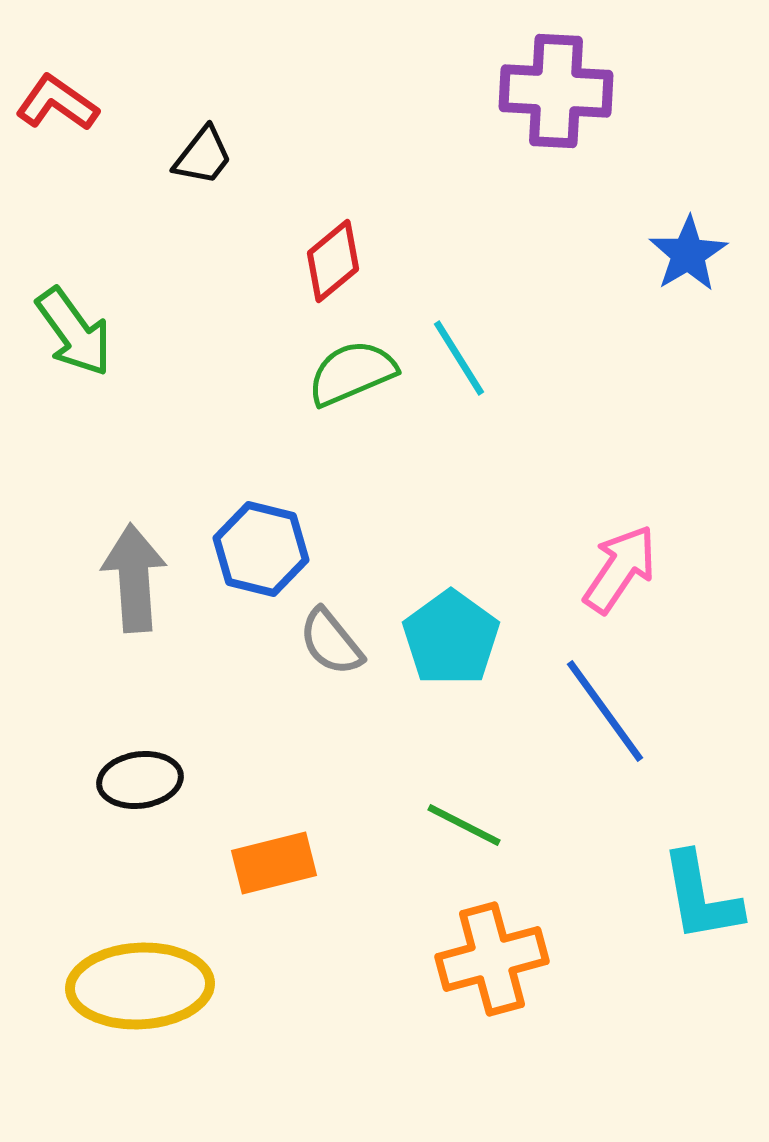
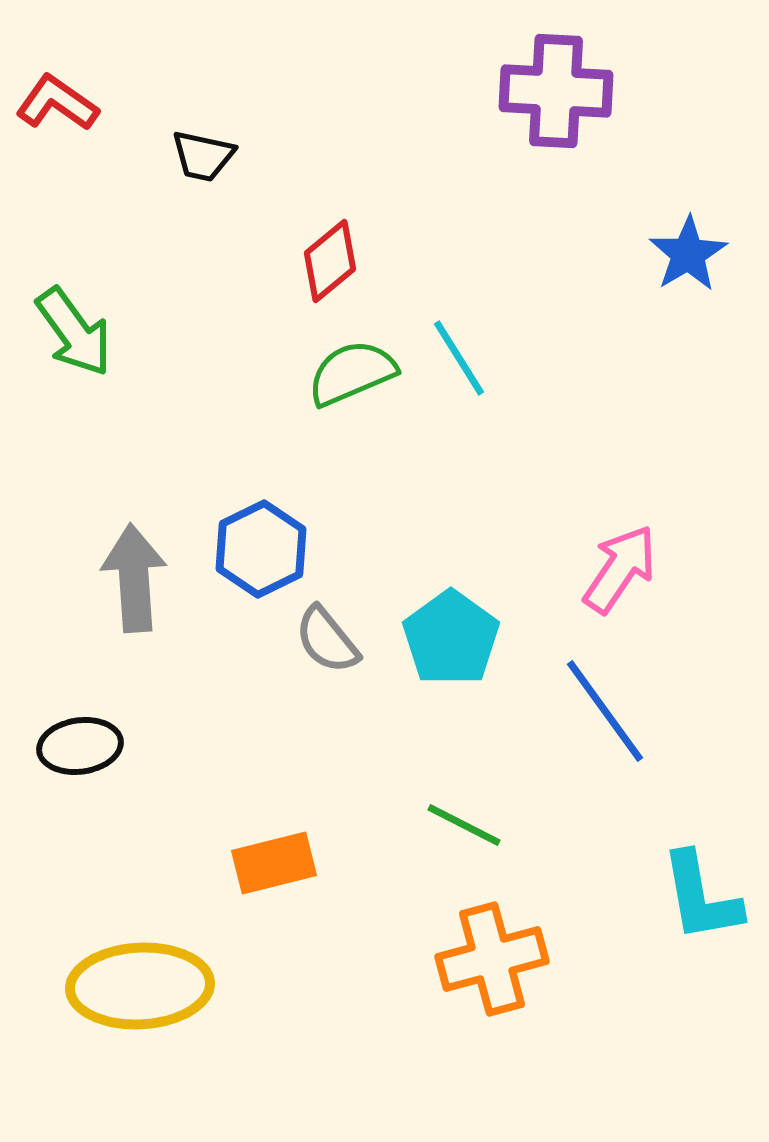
black trapezoid: rotated 64 degrees clockwise
red diamond: moved 3 px left
blue hexagon: rotated 20 degrees clockwise
gray semicircle: moved 4 px left, 2 px up
black ellipse: moved 60 px left, 34 px up
